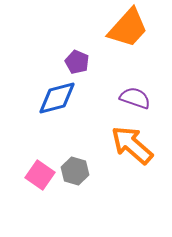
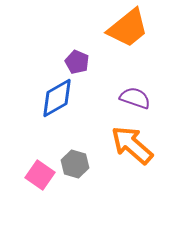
orange trapezoid: rotated 9 degrees clockwise
blue diamond: rotated 15 degrees counterclockwise
gray hexagon: moved 7 px up
